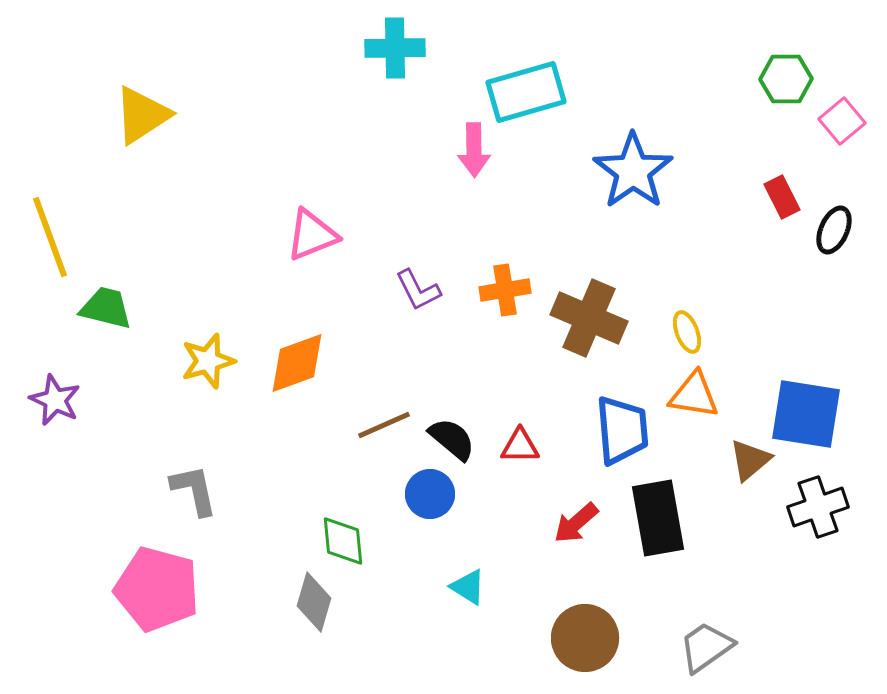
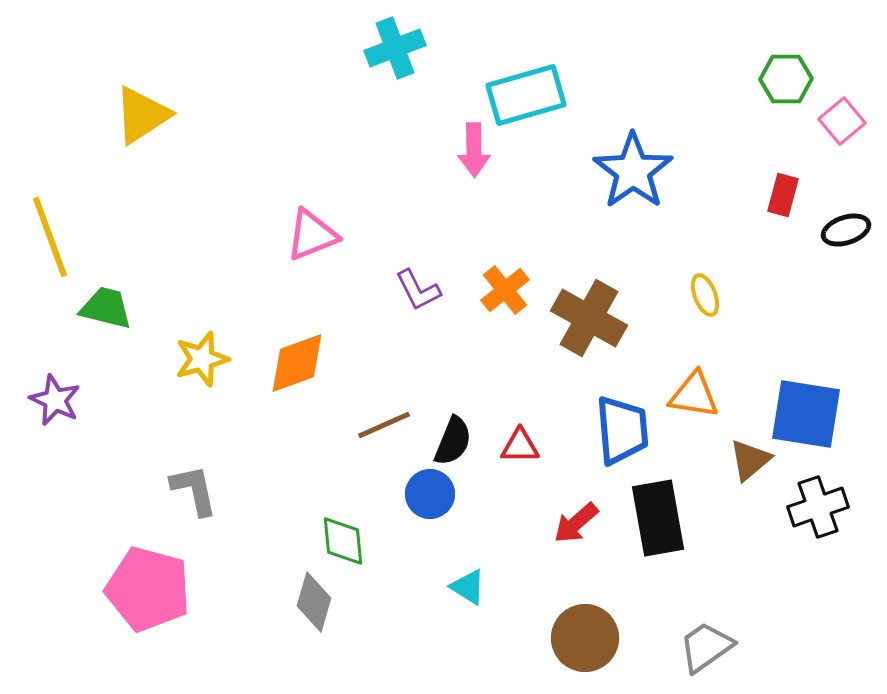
cyan cross: rotated 20 degrees counterclockwise
cyan rectangle: moved 3 px down
red rectangle: moved 1 px right, 2 px up; rotated 42 degrees clockwise
black ellipse: moved 12 px right; rotated 48 degrees clockwise
orange cross: rotated 30 degrees counterclockwise
brown cross: rotated 6 degrees clockwise
yellow ellipse: moved 18 px right, 37 px up
yellow star: moved 6 px left, 2 px up
black semicircle: moved 1 px right, 2 px down; rotated 72 degrees clockwise
pink pentagon: moved 9 px left
